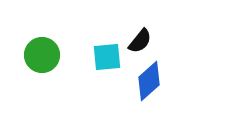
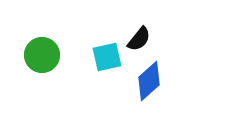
black semicircle: moved 1 px left, 2 px up
cyan square: rotated 8 degrees counterclockwise
